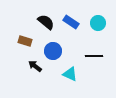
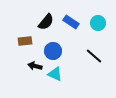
black semicircle: rotated 90 degrees clockwise
brown rectangle: rotated 24 degrees counterclockwise
black line: rotated 42 degrees clockwise
black arrow: rotated 24 degrees counterclockwise
cyan triangle: moved 15 px left
